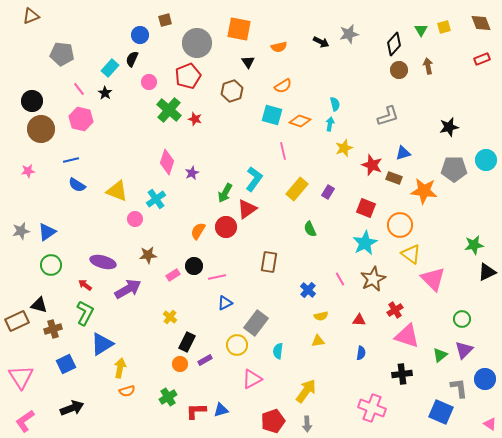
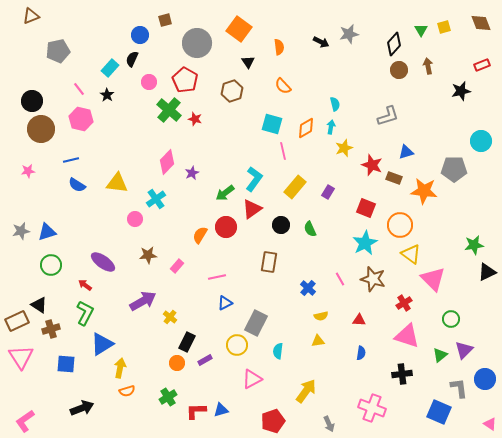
orange square at (239, 29): rotated 25 degrees clockwise
orange semicircle at (279, 47): rotated 84 degrees counterclockwise
gray pentagon at (62, 54): moved 4 px left, 3 px up; rotated 20 degrees counterclockwise
red rectangle at (482, 59): moved 6 px down
red pentagon at (188, 76): moved 3 px left, 4 px down; rotated 20 degrees counterclockwise
orange semicircle at (283, 86): rotated 78 degrees clockwise
black star at (105, 93): moved 2 px right, 2 px down
cyan square at (272, 115): moved 9 px down
orange diamond at (300, 121): moved 6 px right, 7 px down; rotated 50 degrees counterclockwise
cyan arrow at (330, 124): moved 1 px right, 3 px down
black star at (449, 127): moved 12 px right, 36 px up
blue triangle at (403, 153): moved 3 px right, 1 px up
cyan circle at (486, 160): moved 5 px left, 19 px up
pink diamond at (167, 162): rotated 25 degrees clockwise
yellow rectangle at (297, 189): moved 2 px left, 2 px up
yellow triangle at (117, 191): moved 8 px up; rotated 15 degrees counterclockwise
green arrow at (225, 193): rotated 24 degrees clockwise
red triangle at (247, 209): moved 5 px right
orange semicircle at (198, 231): moved 2 px right, 4 px down
blue triangle at (47, 232): rotated 18 degrees clockwise
purple ellipse at (103, 262): rotated 20 degrees clockwise
black circle at (194, 266): moved 87 px right, 41 px up
pink rectangle at (173, 275): moved 4 px right, 9 px up; rotated 16 degrees counterclockwise
brown star at (373, 279): rotated 30 degrees counterclockwise
purple arrow at (128, 289): moved 15 px right, 12 px down
blue cross at (308, 290): moved 2 px up
black triangle at (39, 305): rotated 18 degrees clockwise
red cross at (395, 310): moved 9 px right, 7 px up
green circle at (462, 319): moved 11 px left
gray rectangle at (256, 323): rotated 10 degrees counterclockwise
brown cross at (53, 329): moved 2 px left
blue square at (66, 364): rotated 30 degrees clockwise
orange circle at (180, 364): moved 3 px left, 1 px up
pink triangle at (21, 377): moved 20 px up
black arrow at (72, 408): moved 10 px right
blue square at (441, 412): moved 2 px left
gray arrow at (307, 424): moved 22 px right; rotated 21 degrees counterclockwise
